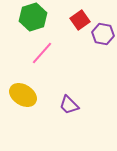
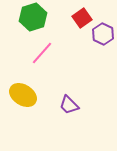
red square: moved 2 px right, 2 px up
purple hexagon: rotated 15 degrees clockwise
